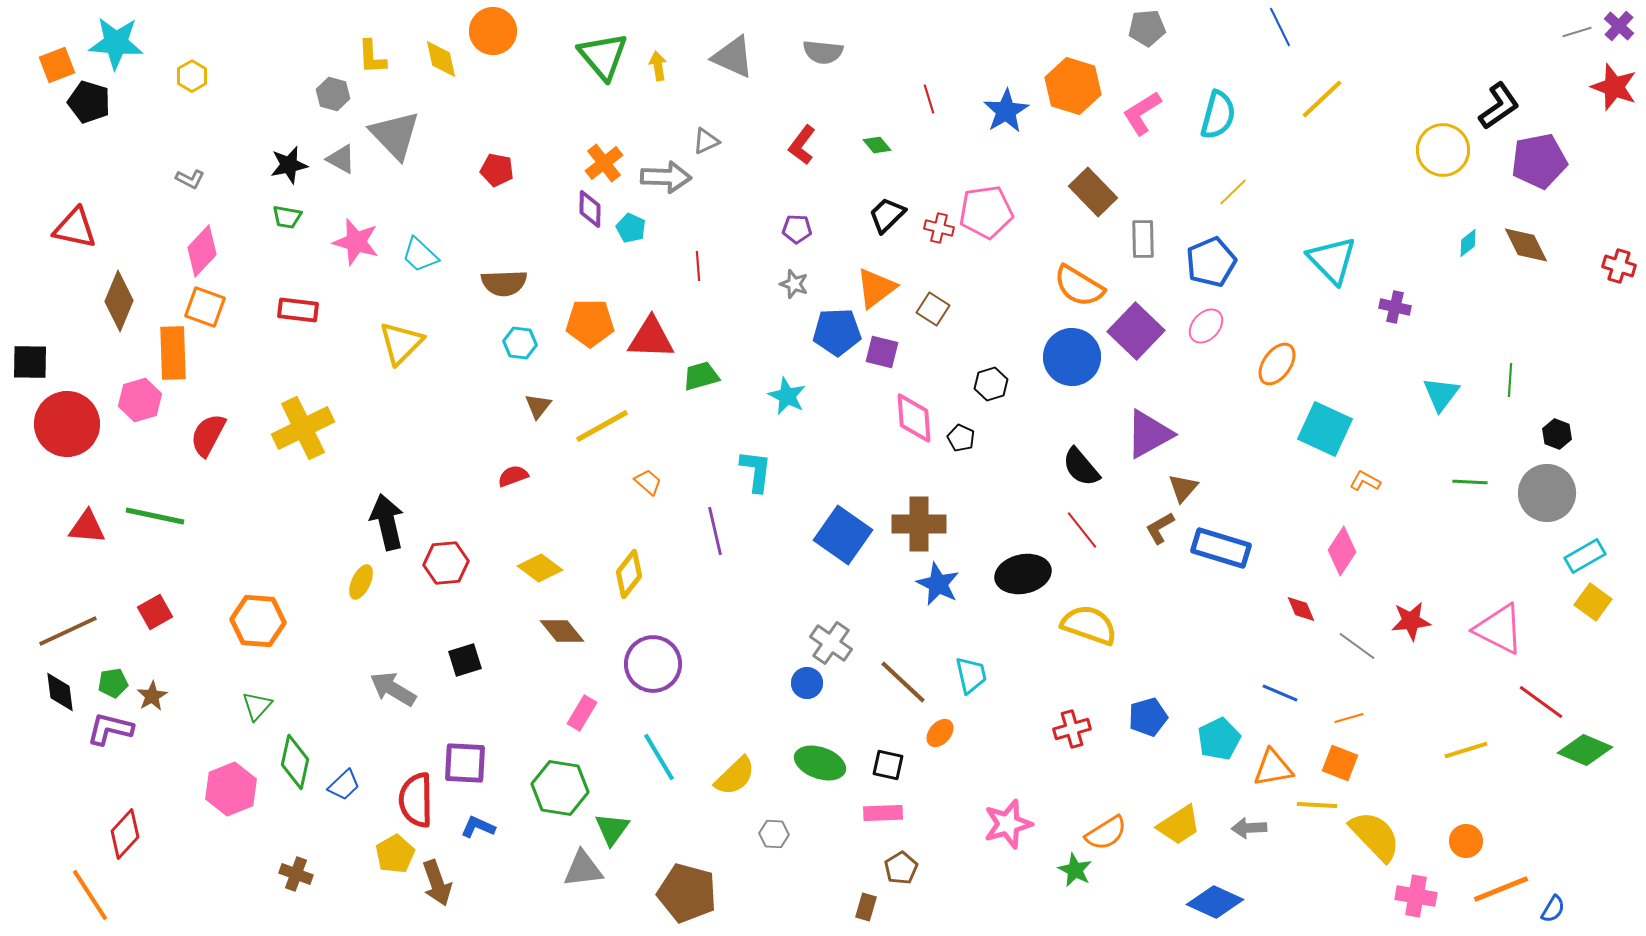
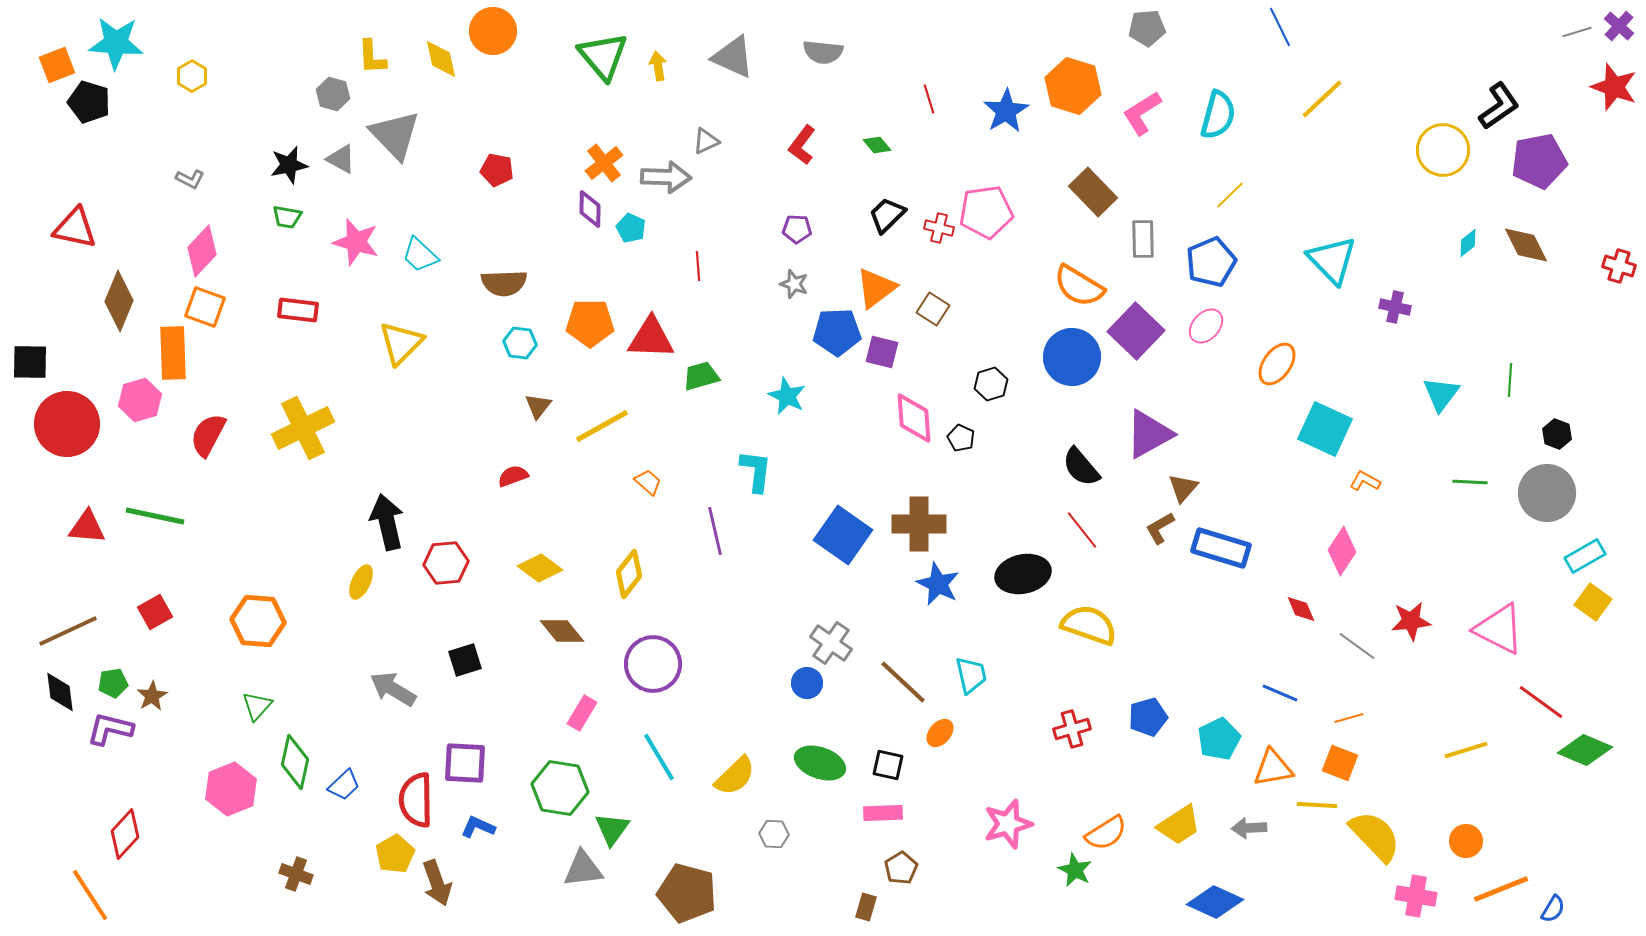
yellow line at (1233, 192): moved 3 px left, 3 px down
